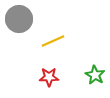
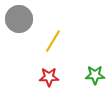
yellow line: rotated 35 degrees counterclockwise
green star: rotated 30 degrees counterclockwise
